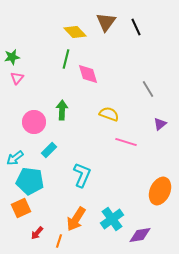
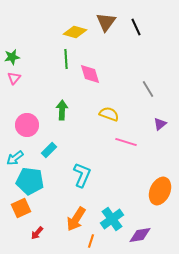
yellow diamond: rotated 30 degrees counterclockwise
green line: rotated 18 degrees counterclockwise
pink diamond: moved 2 px right
pink triangle: moved 3 px left
pink circle: moved 7 px left, 3 px down
orange line: moved 32 px right
